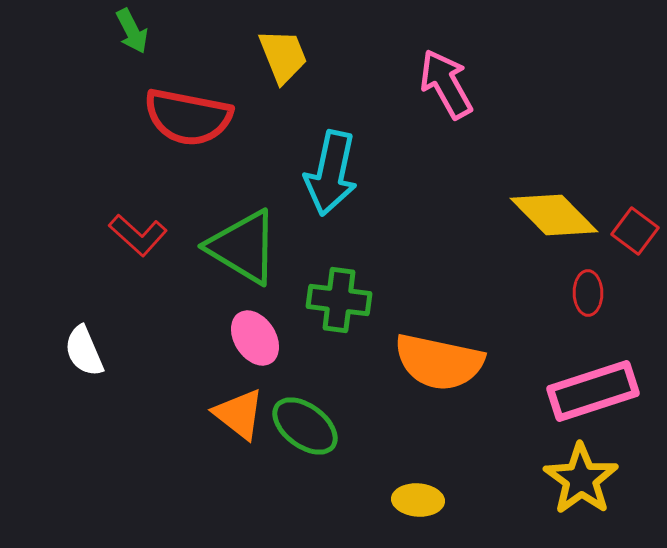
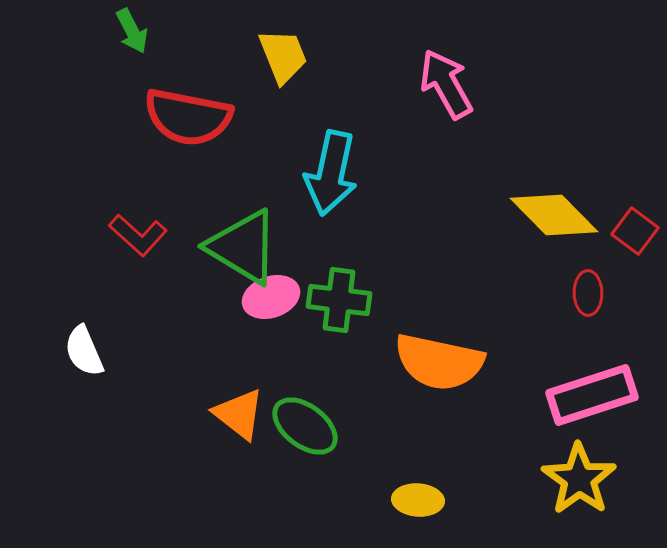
pink ellipse: moved 16 px right, 41 px up; rotated 76 degrees counterclockwise
pink rectangle: moved 1 px left, 4 px down
yellow star: moved 2 px left
